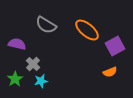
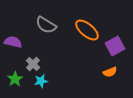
purple semicircle: moved 4 px left, 2 px up
